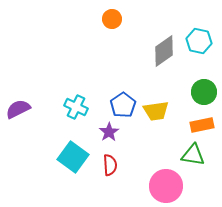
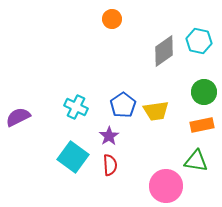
purple semicircle: moved 8 px down
purple star: moved 4 px down
green triangle: moved 3 px right, 6 px down
